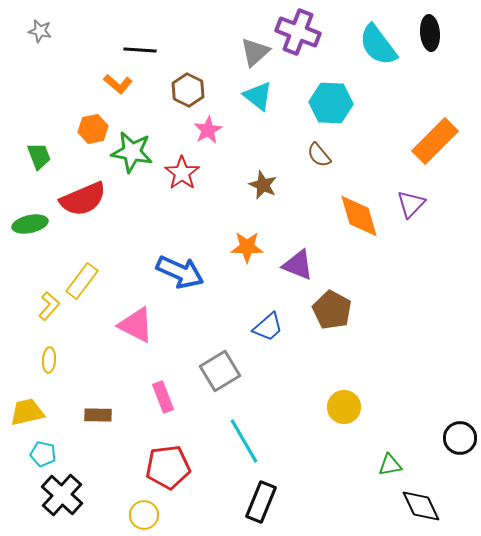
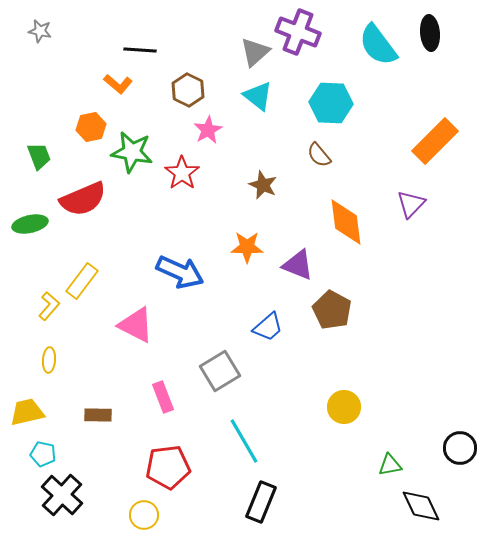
orange hexagon at (93, 129): moved 2 px left, 2 px up
orange diamond at (359, 216): moved 13 px left, 6 px down; rotated 9 degrees clockwise
black circle at (460, 438): moved 10 px down
